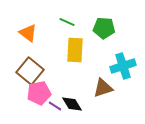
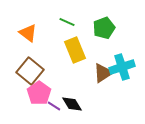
green pentagon: rotated 25 degrees counterclockwise
yellow rectangle: rotated 25 degrees counterclockwise
cyan cross: moved 1 px left, 1 px down
brown triangle: moved 15 px up; rotated 15 degrees counterclockwise
pink pentagon: rotated 25 degrees counterclockwise
purple line: moved 1 px left
